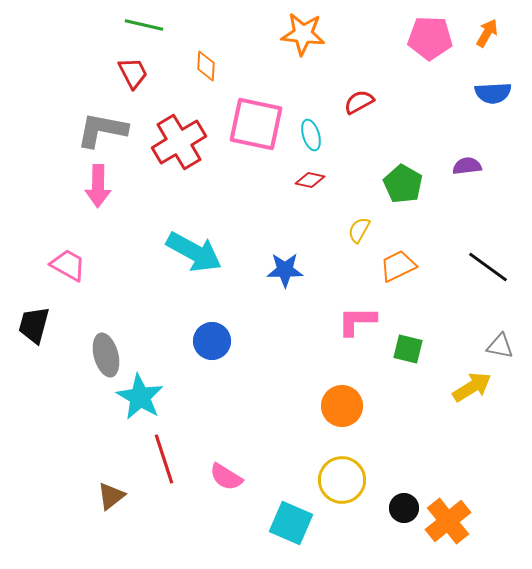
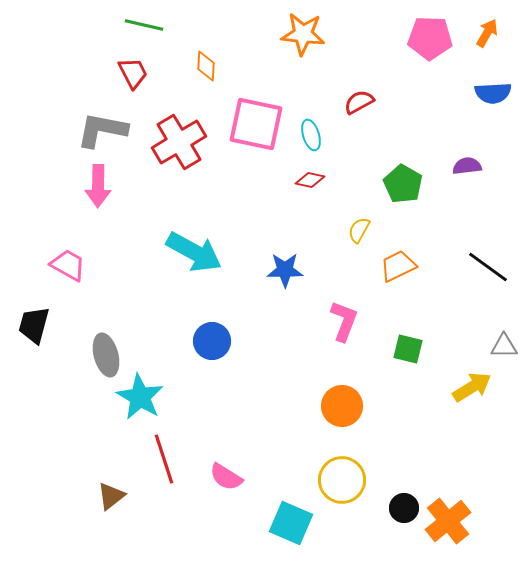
pink L-shape: moved 13 px left; rotated 111 degrees clockwise
gray triangle: moved 4 px right; rotated 12 degrees counterclockwise
